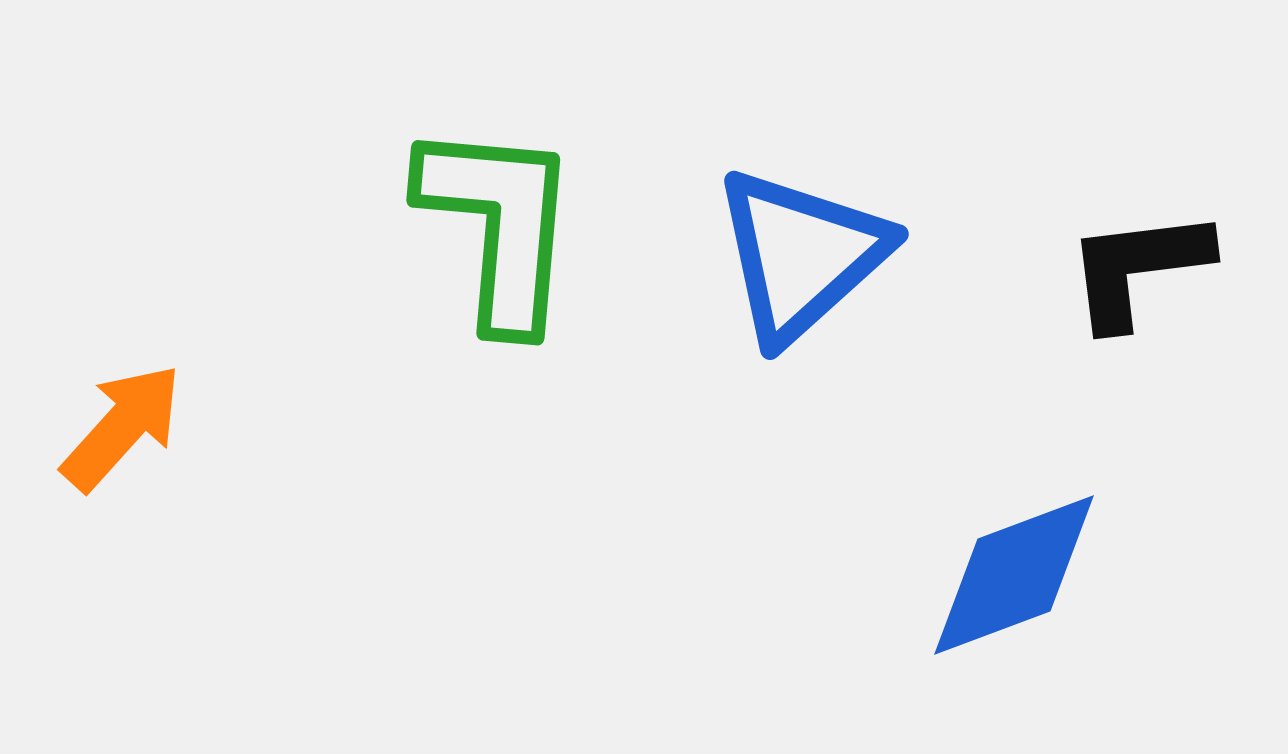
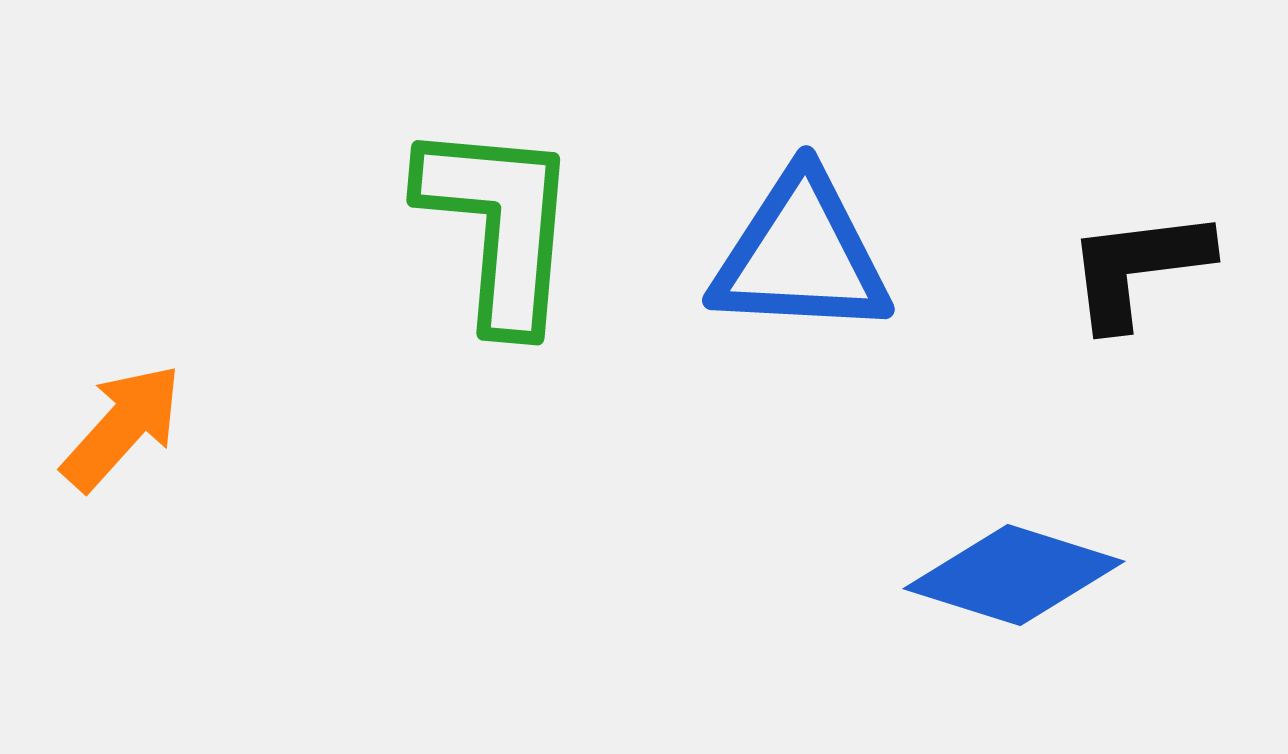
blue triangle: rotated 45 degrees clockwise
blue diamond: rotated 38 degrees clockwise
